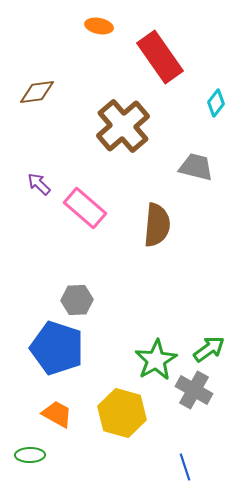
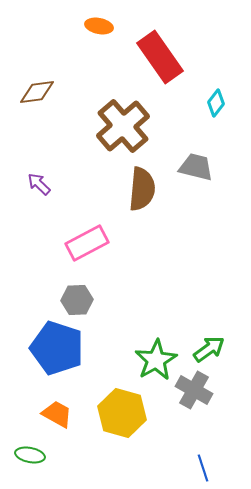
pink rectangle: moved 2 px right, 35 px down; rotated 69 degrees counterclockwise
brown semicircle: moved 15 px left, 36 px up
green ellipse: rotated 12 degrees clockwise
blue line: moved 18 px right, 1 px down
